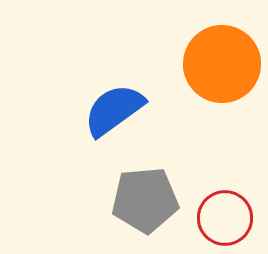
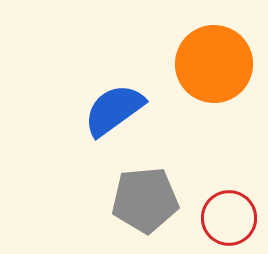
orange circle: moved 8 px left
red circle: moved 4 px right
